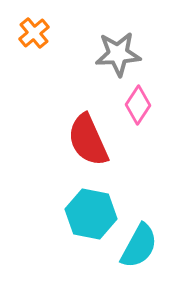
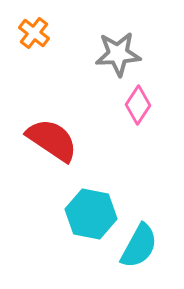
orange cross: rotated 12 degrees counterclockwise
red semicircle: moved 36 px left; rotated 148 degrees clockwise
